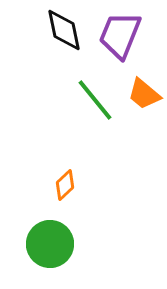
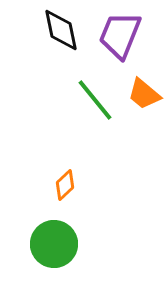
black diamond: moved 3 px left
green circle: moved 4 px right
